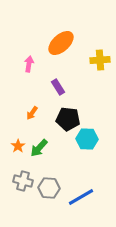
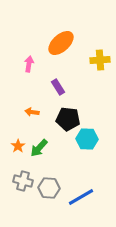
orange arrow: moved 1 px up; rotated 64 degrees clockwise
